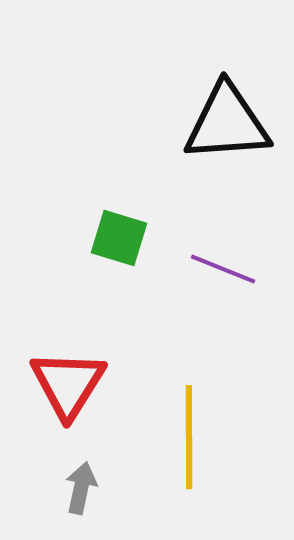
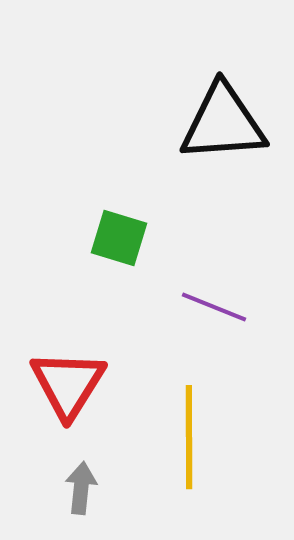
black triangle: moved 4 px left
purple line: moved 9 px left, 38 px down
gray arrow: rotated 6 degrees counterclockwise
